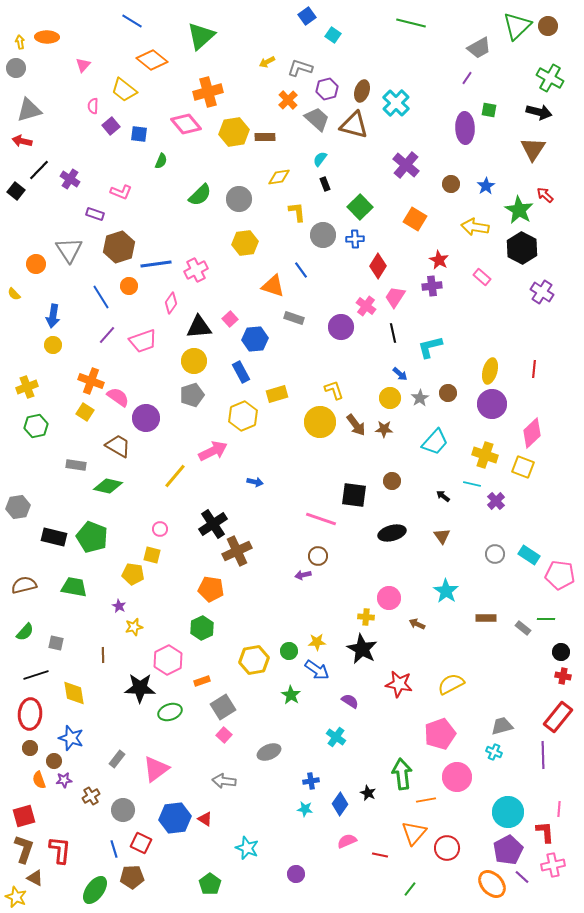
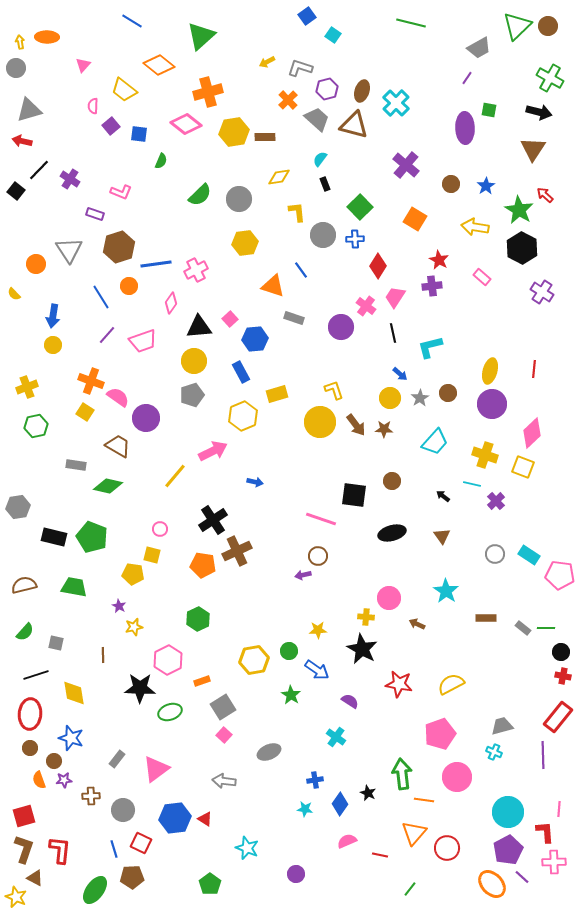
orange diamond at (152, 60): moved 7 px right, 5 px down
pink diamond at (186, 124): rotated 12 degrees counterclockwise
black cross at (213, 524): moved 4 px up
orange pentagon at (211, 589): moved 8 px left, 24 px up
green line at (546, 619): moved 9 px down
green hexagon at (202, 628): moved 4 px left, 9 px up
yellow star at (317, 642): moved 1 px right, 12 px up
blue cross at (311, 781): moved 4 px right, 1 px up
brown cross at (91, 796): rotated 30 degrees clockwise
orange line at (426, 800): moved 2 px left; rotated 18 degrees clockwise
pink cross at (553, 865): moved 1 px right, 3 px up; rotated 10 degrees clockwise
